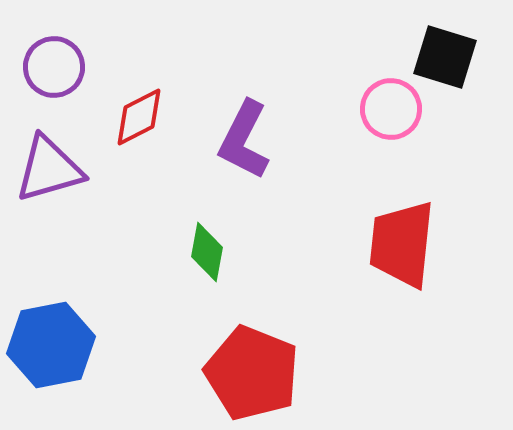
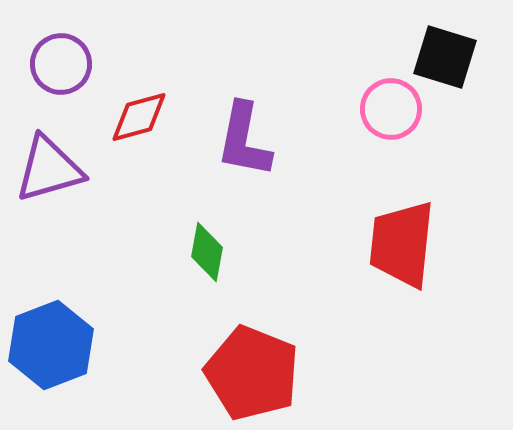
purple circle: moved 7 px right, 3 px up
red diamond: rotated 12 degrees clockwise
purple L-shape: rotated 16 degrees counterclockwise
blue hexagon: rotated 10 degrees counterclockwise
